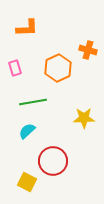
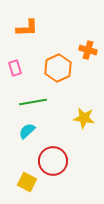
yellow star: rotated 10 degrees clockwise
